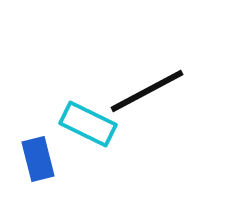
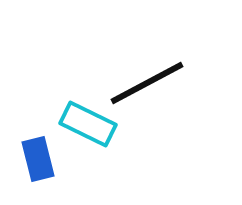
black line: moved 8 px up
